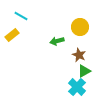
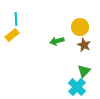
cyan line: moved 5 px left, 3 px down; rotated 56 degrees clockwise
brown star: moved 5 px right, 10 px up
green triangle: rotated 16 degrees counterclockwise
